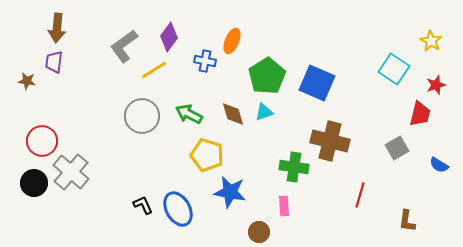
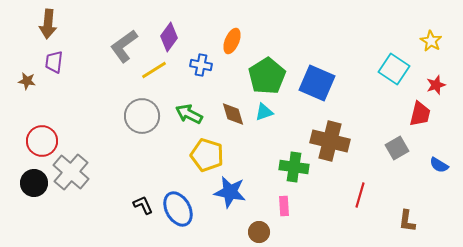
brown arrow: moved 9 px left, 4 px up
blue cross: moved 4 px left, 4 px down
